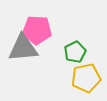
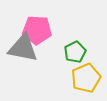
gray triangle: rotated 16 degrees clockwise
yellow pentagon: rotated 12 degrees counterclockwise
